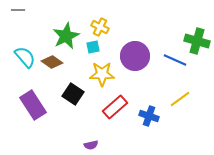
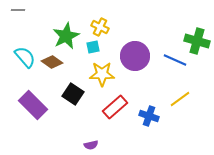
purple rectangle: rotated 12 degrees counterclockwise
